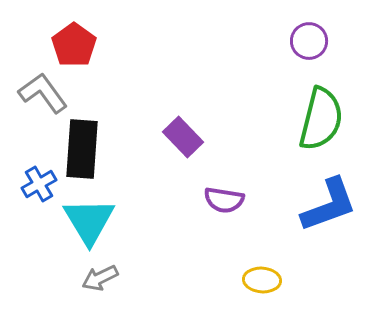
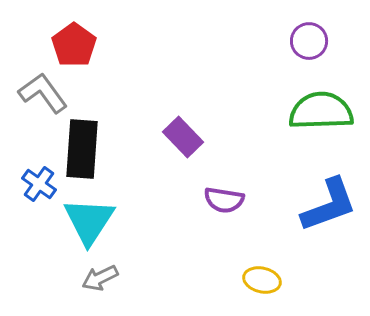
green semicircle: moved 8 px up; rotated 106 degrees counterclockwise
blue cross: rotated 24 degrees counterclockwise
cyan triangle: rotated 4 degrees clockwise
yellow ellipse: rotated 9 degrees clockwise
